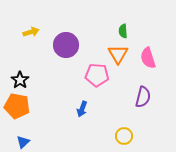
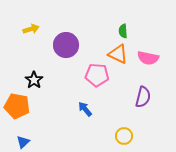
yellow arrow: moved 3 px up
orange triangle: rotated 35 degrees counterclockwise
pink semicircle: rotated 60 degrees counterclockwise
black star: moved 14 px right
blue arrow: moved 3 px right; rotated 119 degrees clockwise
